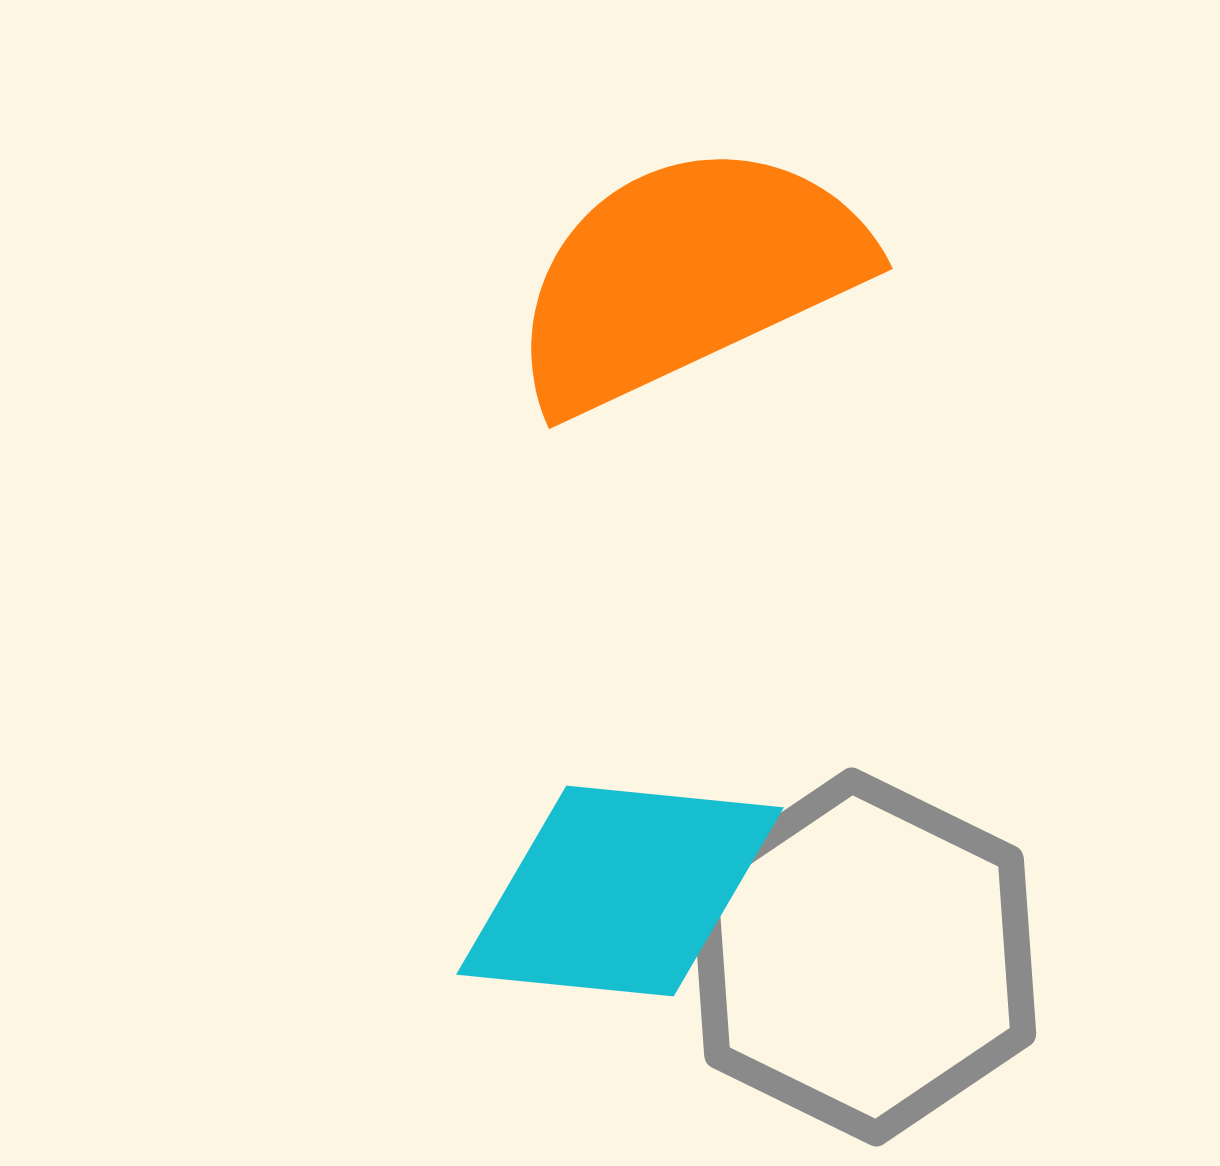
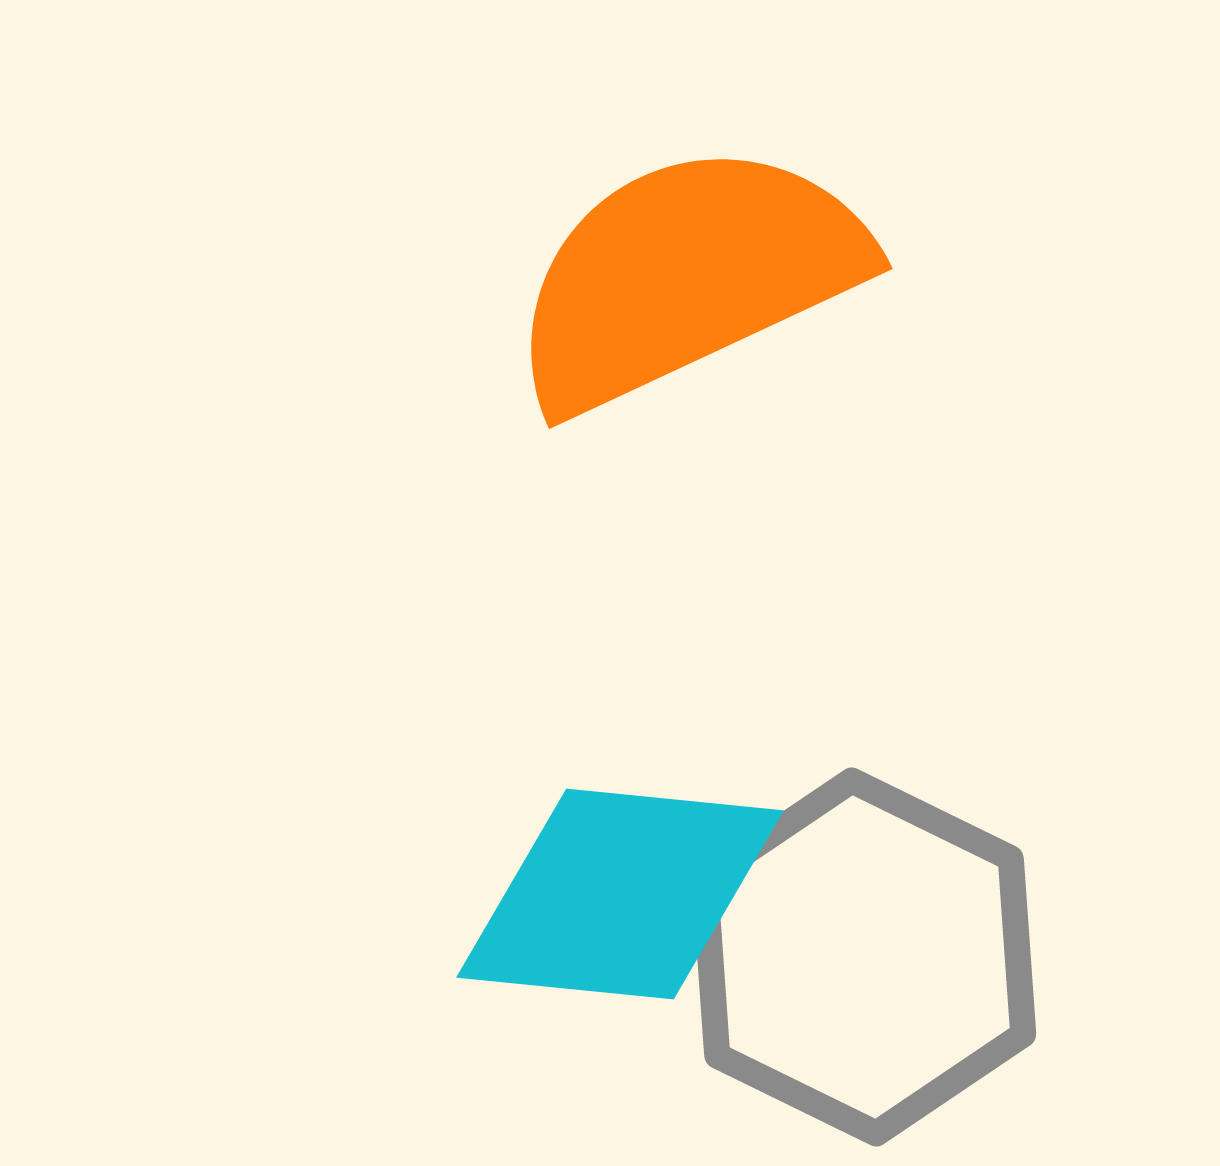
cyan diamond: moved 3 px down
